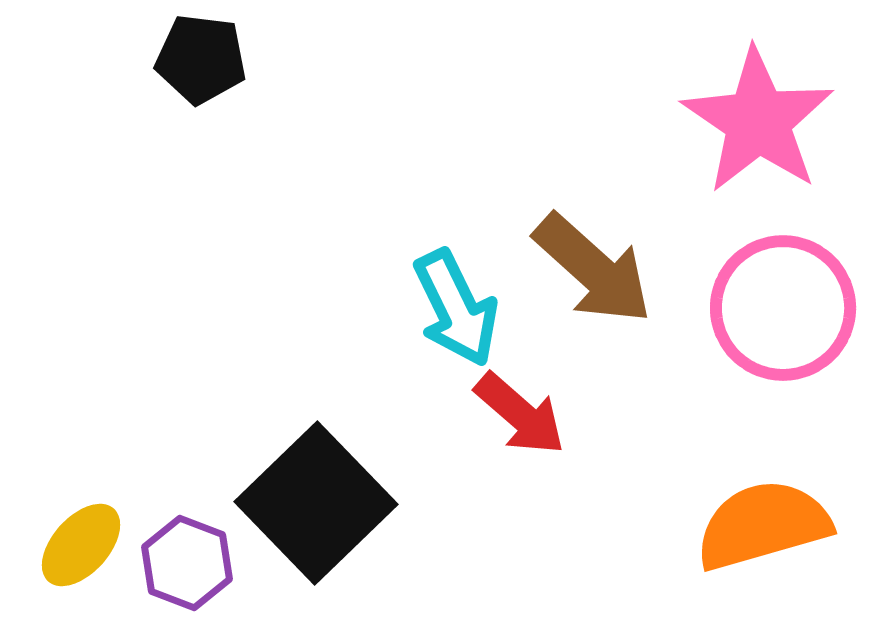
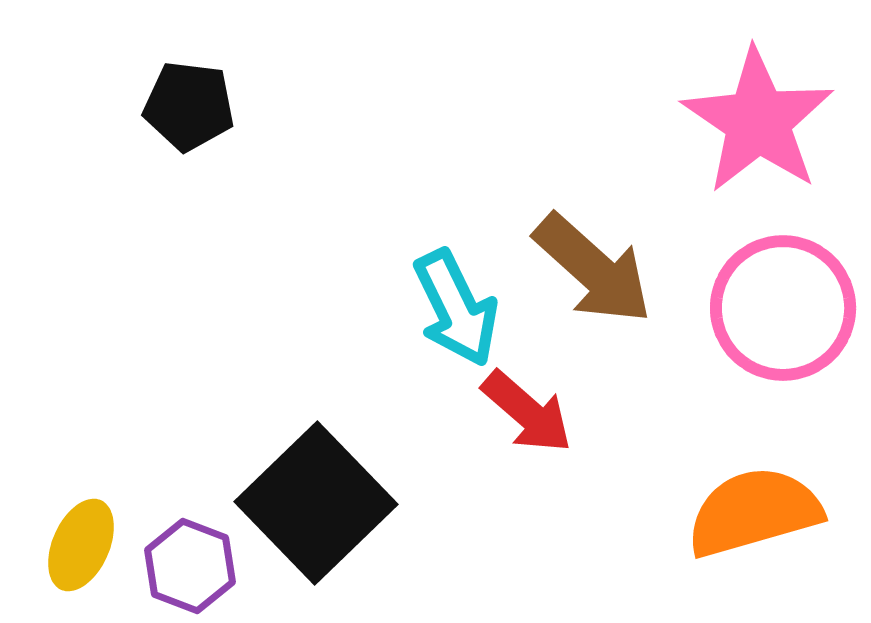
black pentagon: moved 12 px left, 47 px down
red arrow: moved 7 px right, 2 px up
orange semicircle: moved 9 px left, 13 px up
yellow ellipse: rotated 18 degrees counterclockwise
purple hexagon: moved 3 px right, 3 px down
